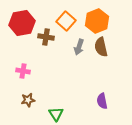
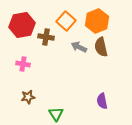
red hexagon: moved 2 px down
gray arrow: rotated 98 degrees clockwise
pink cross: moved 7 px up
brown star: moved 3 px up
